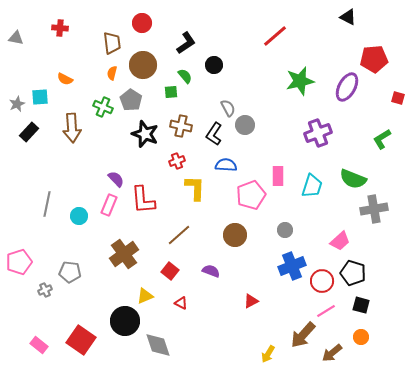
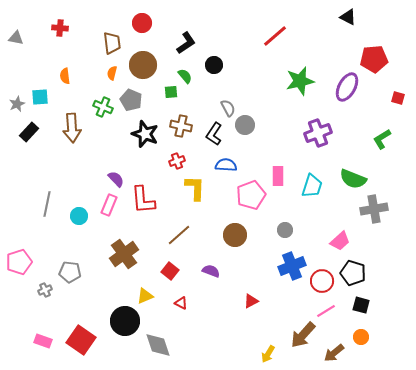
orange semicircle at (65, 79): moved 3 px up; rotated 56 degrees clockwise
gray pentagon at (131, 100): rotated 10 degrees counterclockwise
pink rectangle at (39, 345): moved 4 px right, 4 px up; rotated 18 degrees counterclockwise
brown arrow at (332, 353): moved 2 px right
